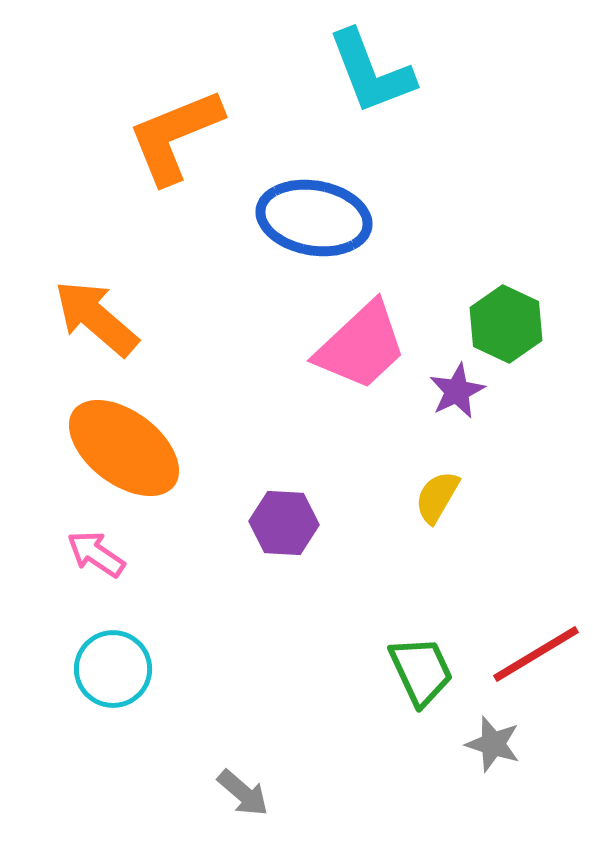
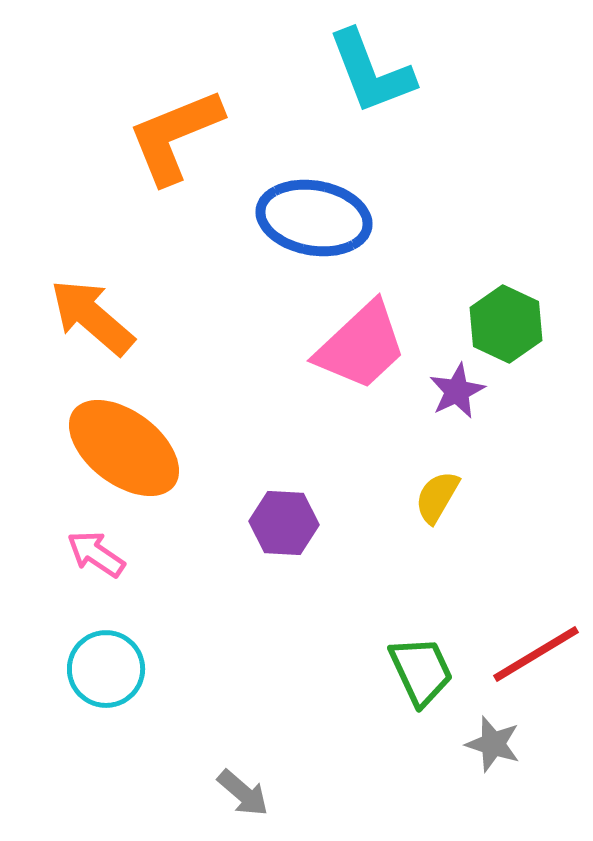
orange arrow: moved 4 px left, 1 px up
cyan circle: moved 7 px left
